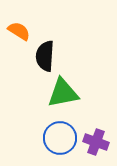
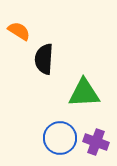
black semicircle: moved 1 px left, 3 px down
green triangle: moved 21 px right; rotated 8 degrees clockwise
